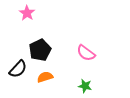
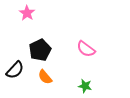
pink semicircle: moved 4 px up
black semicircle: moved 3 px left, 1 px down
orange semicircle: rotated 112 degrees counterclockwise
